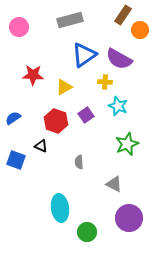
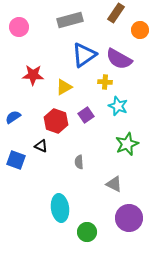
brown rectangle: moved 7 px left, 2 px up
blue semicircle: moved 1 px up
